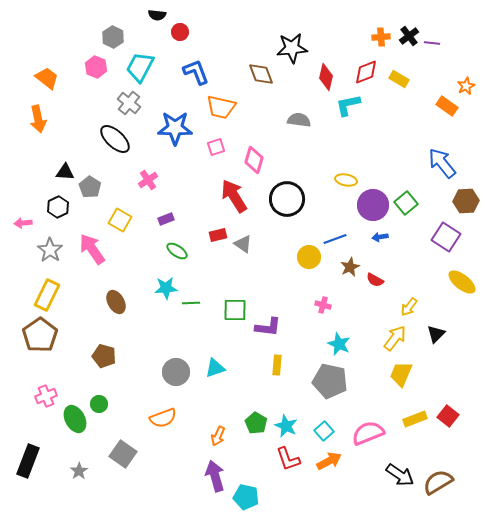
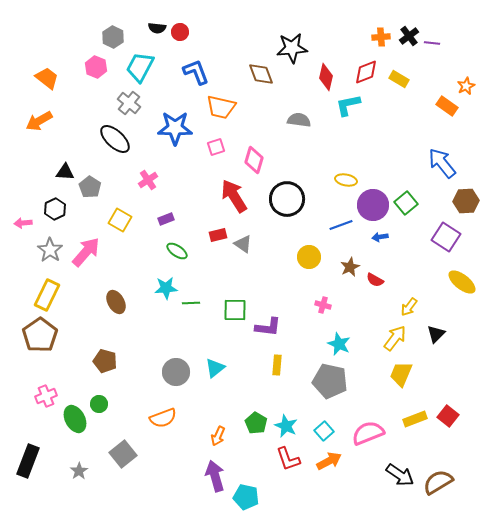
black semicircle at (157, 15): moved 13 px down
orange arrow at (38, 119): moved 1 px right, 2 px down; rotated 72 degrees clockwise
black hexagon at (58, 207): moved 3 px left, 2 px down
blue line at (335, 239): moved 6 px right, 14 px up
pink arrow at (92, 249): moved 6 px left, 3 px down; rotated 76 degrees clockwise
brown pentagon at (104, 356): moved 1 px right, 5 px down
cyan triangle at (215, 368): rotated 20 degrees counterclockwise
gray square at (123, 454): rotated 16 degrees clockwise
